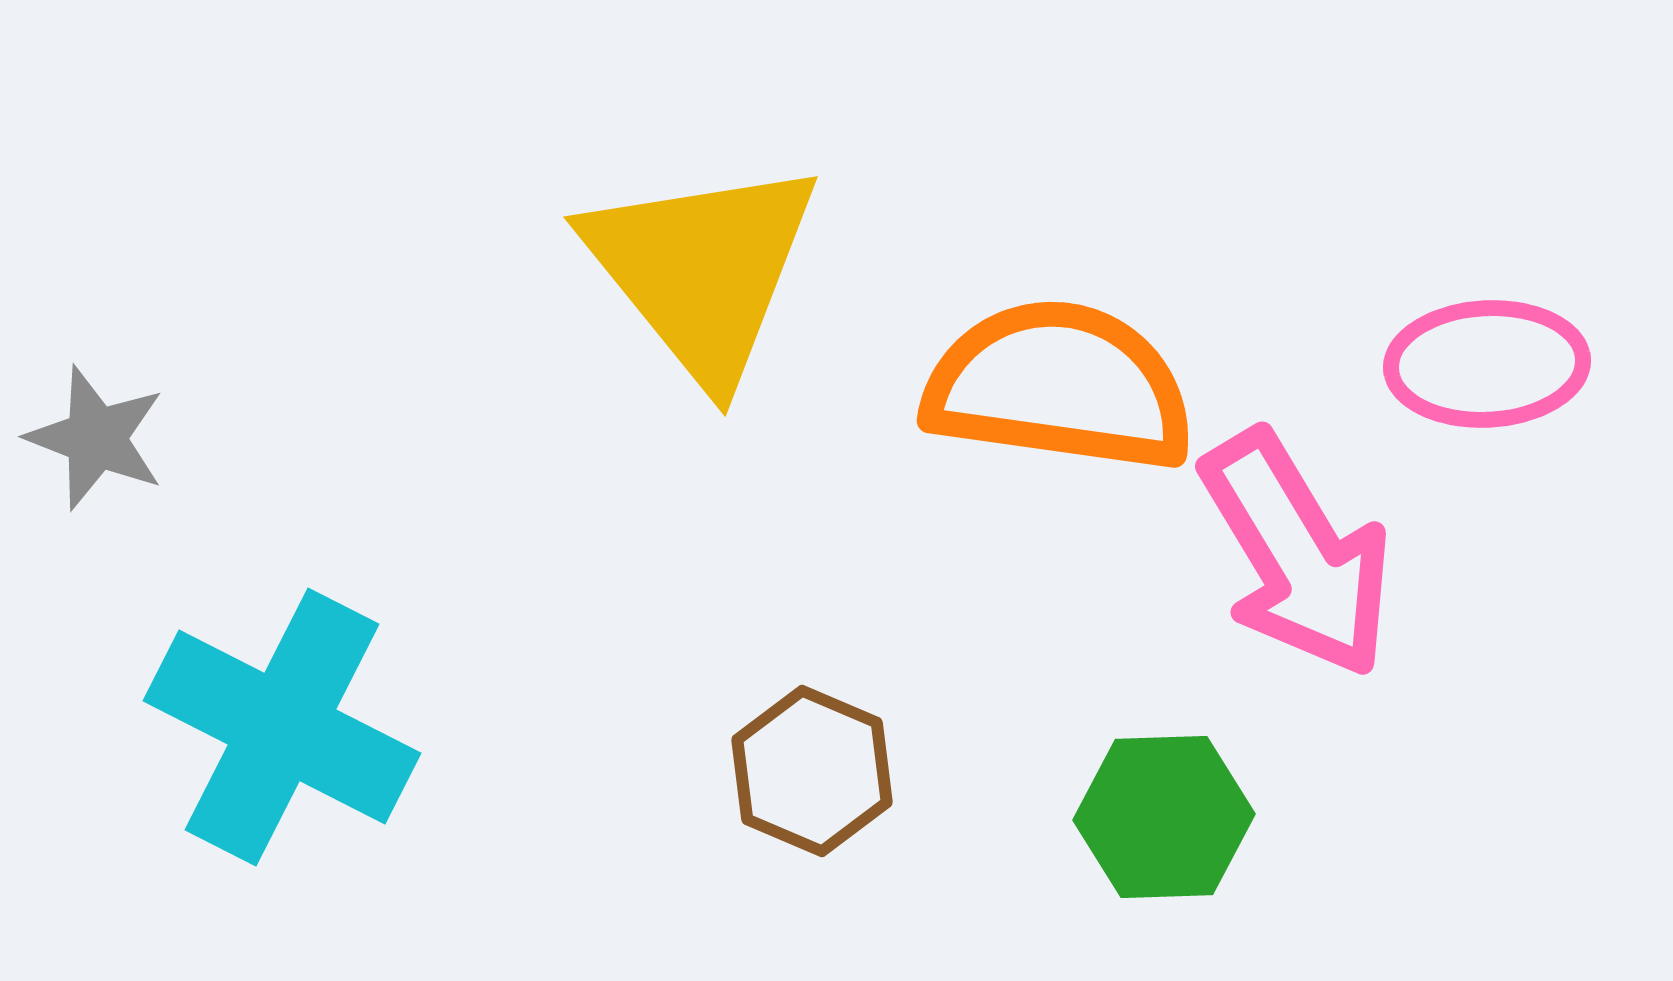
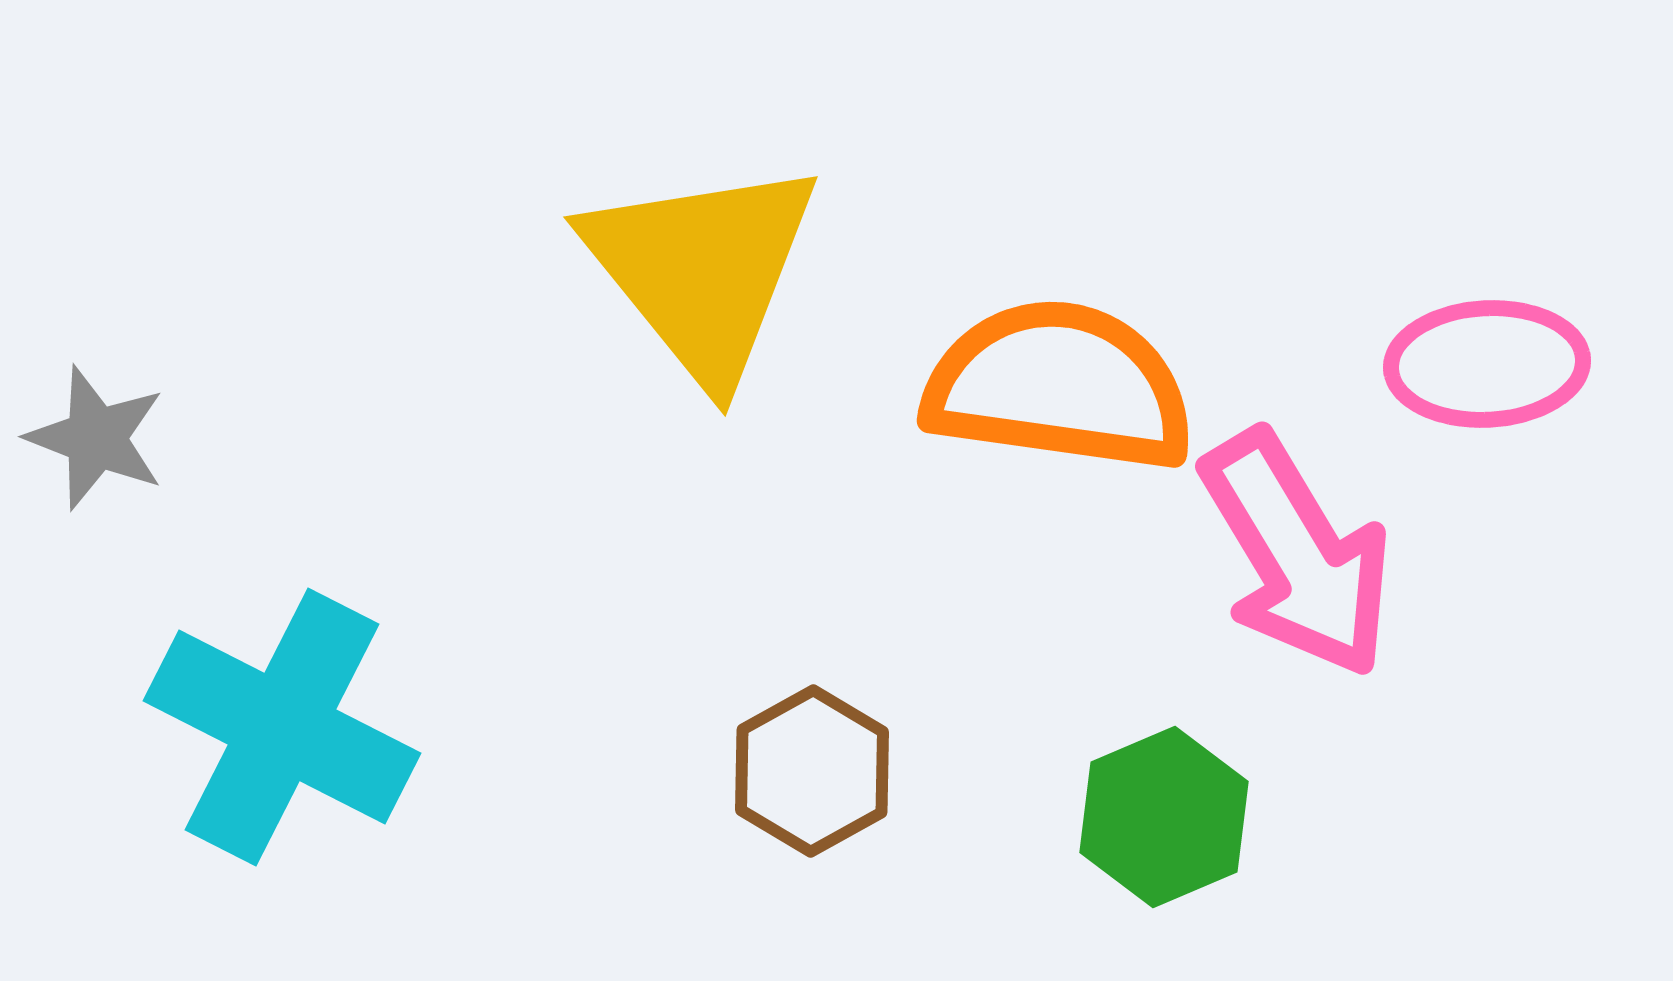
brown hexagon: rotated 8 degrees clockwise
green hexagon: rotated 21 degrees counterclockwise
